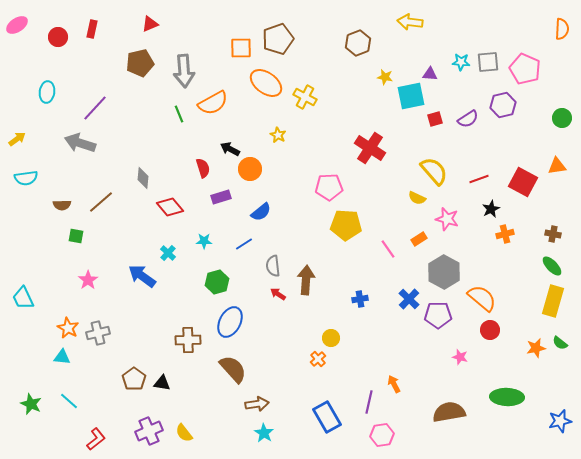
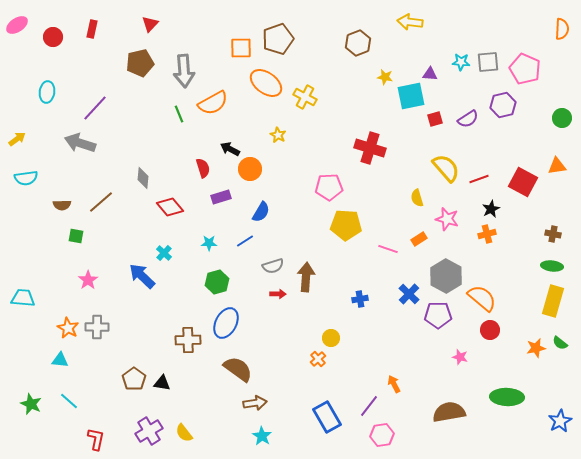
red triangle at (150, 24): rotated 24 degrees counterclockwise
red circle at (58, 37): moved 5 px left
red cross at (370, 148): rotated 16 degrees counterclockwise
yellow semicircle at (434, 171): moved 12 px right, 3 px up
yellow semicircle at (417, 198): rotated 48 degrees clockwise
blue semicircle at (261, 212): rotated 20 degrees counterclockwise
orange cross at (505, 234): moved 18 px left
cyan star at (204, 241): moved 5 px right, 2 px down
blue line at (244, 244): moved 1 px right, 3 px up
pink line at (388, 249): rotated 36 degrees counterclockwise
cyan cross at (168, 253): moved 4 px left
gray semicircle at (273, 266): rotated 100 degrees counterclockwise
green ellipse at (552, 266): rotated 40 degrees counterclockwise
gray hexagon at (444, 272): moved 2 px right, 4 px down
blue arrow at (142, 276): rotated 8 degrees clockwise
brown arrow at (306, 280): moved 3 px up
red arrow at (278, 294): rotated 147 degrees clockwise
cyan trapezoid at (23, 298): rotated 120 degrees clockwise
blue cross at (409, 299): moved 5 px up
blue ellipse at (230, 322): moved 4 px left, 1 px down
gray cross at (98, 333): moved 1 px left, 6 px up; rotated 15 degrees clockwise
cyan triangle at (62, 357): moved 2 px left, 3 px down
brown semicircle at (233, 369): moved 5 px right; rotated 12 degrees counterclockwise
purple line at (369, 402): moved 4 px down; rotated 25 degrees clockwise
brown arrow at (257, 404): moved 2 px left, 1 px up
blue star at (560, 421): rotated 15 degrees counterclockwise
purple cross at (149, 431): rotated 8 degrees counterclockwise
cyan star at (264, 433): moved 2 px left, 3 px down
red L-shape at (96, 439): rotated 40 degrees counterclockwise
